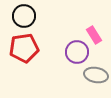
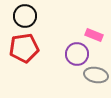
black circle: moved 1 px right
pink rectangle: rotated 36 degrees counterclockwise
purple circle: moved 2 px down
